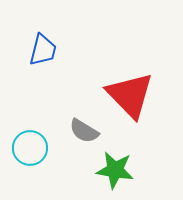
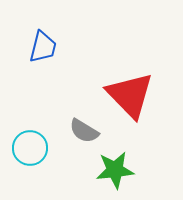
blue trapezoid: moved 3 px up
green star: rotated 15 degrees counterclockwise
